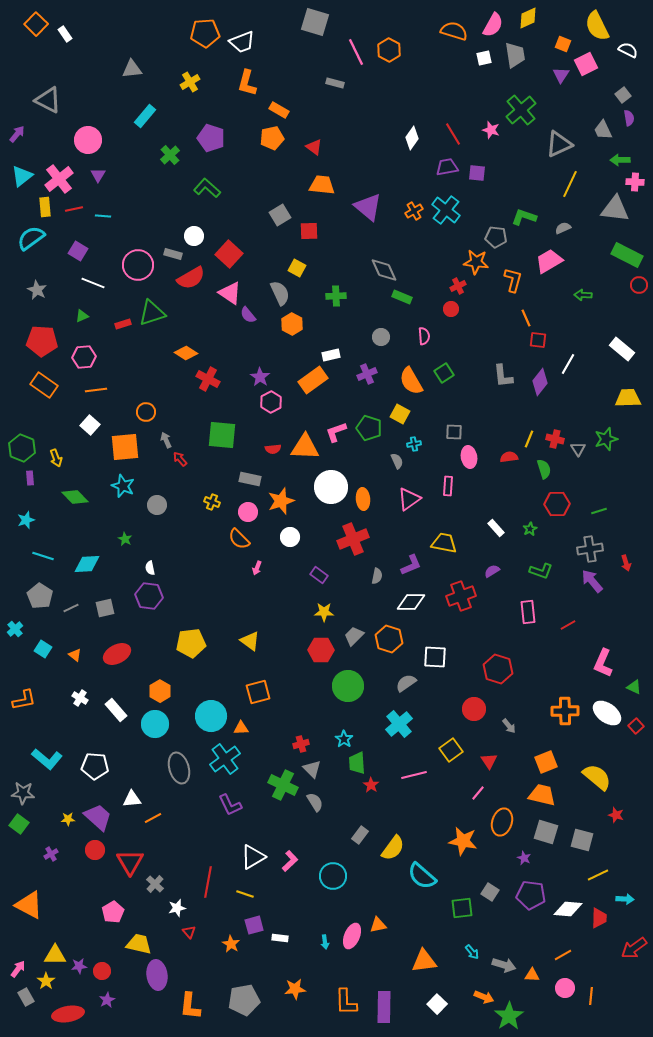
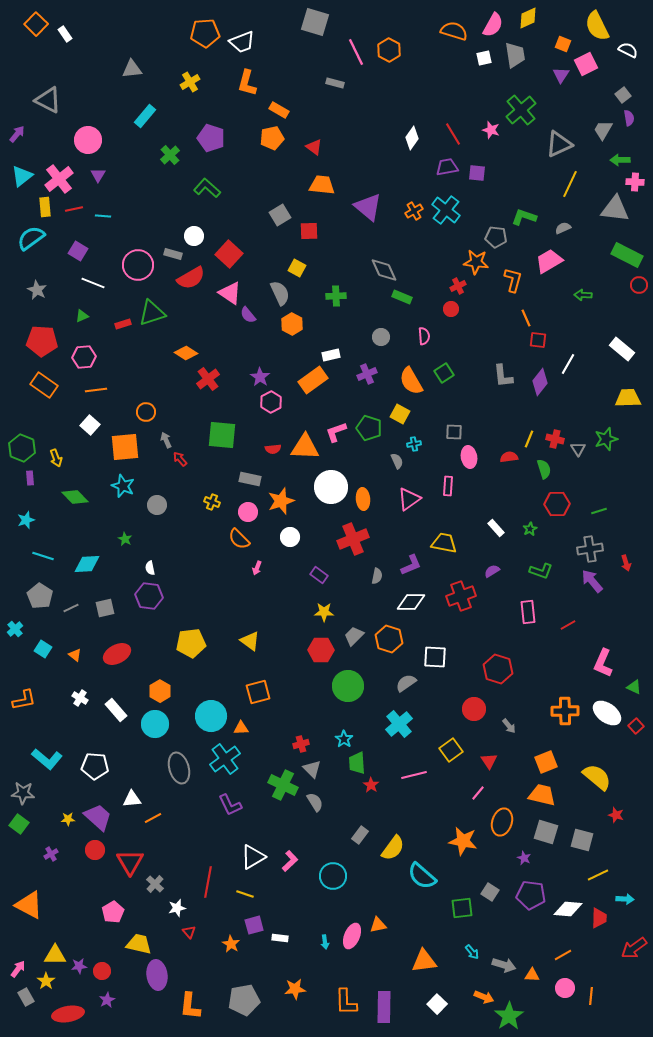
gray trapezoid at (603, 130): rotated 55 degrees clockwise
red cross at (208, 379): rotated 25 degrees clockwise
